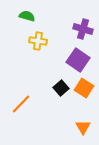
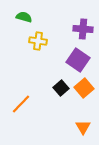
green semicircle: moved 3 px left, 1 px down
purple cross: rotated 12 degrees counterclockwise
orange square: rotated 18 degrees clockwise
